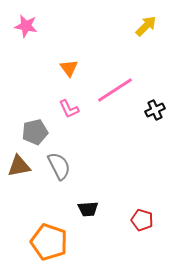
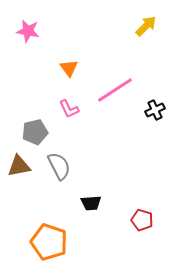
pink star: moved 2 px right, 5 px down
black trapezoid: moved 3 px right, 6 px up
